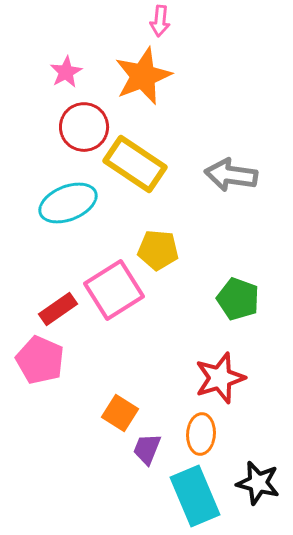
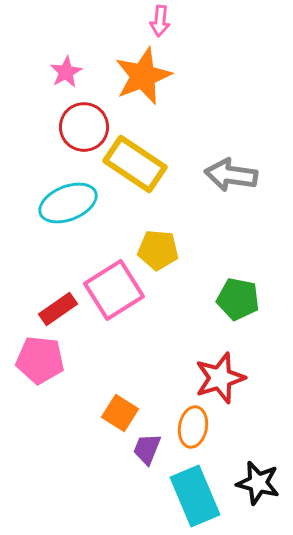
green pentagon: rotated 9 degrees counterclockwise
pink pentagon: rotated 18 degrees counterclockwise
orange ellipse: moved 8 px left, 7 px up; rotated 6 degrees clockwise
